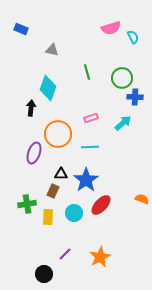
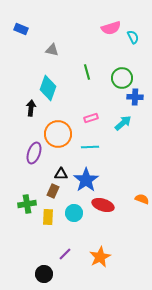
red ellipse: moved 2 px right; rotated 65 degrees clockwise
